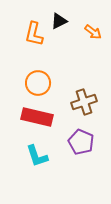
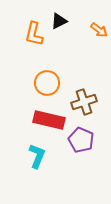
orange arrow: moved 6 px right, 2 px up
orange circle: moved 9 px right
red rectangle: moved 12 px right, 3 px down
purple pentagon: moved 2 px up
cyan L-shape: rotated 140 degrees counterclockwise
